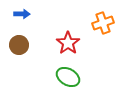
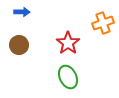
blue arrow: moved 2 px up
green ellipse: rotated 35 degrees clockwise
